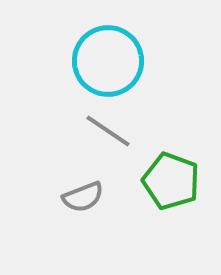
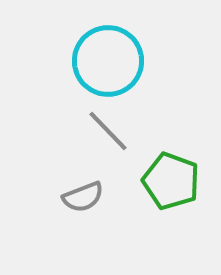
gray line: rotated 12 degrees clockwise
